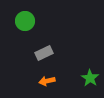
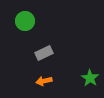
orange arrow: moved 3 px left
